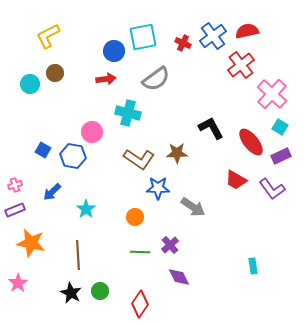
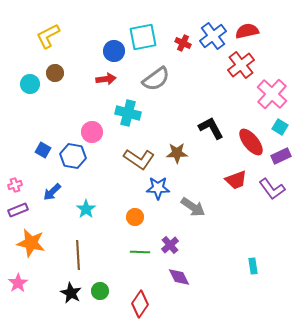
red trapezoid at (236, 180): rotated 50 degrees counterclockwise
purple rectangle at (15, 210): moved 3 px right
